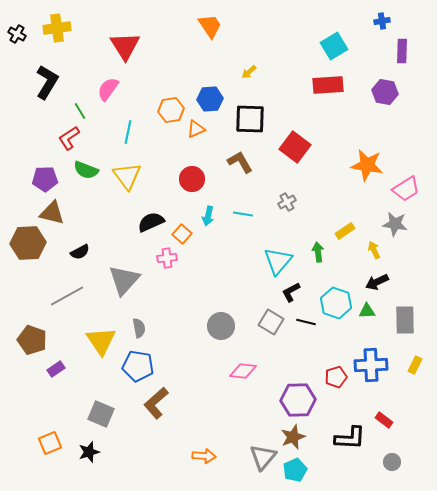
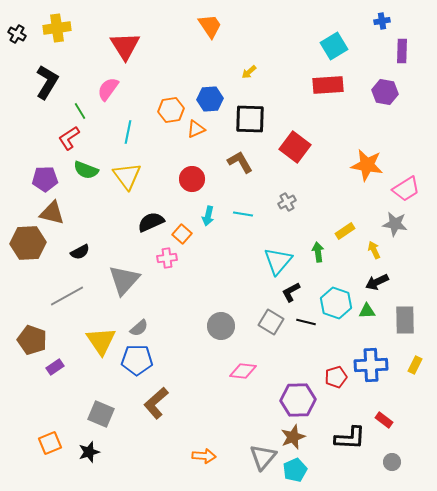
gray semicircle at (139, 328): rotated 60 degrees clockwise
blue pentagon at (138, 366): moved 1 px left, 6 px up; rotated 8 degrees counterclockwise
purple rectangle at (56, 369): moved 1 px left, 2 px up
